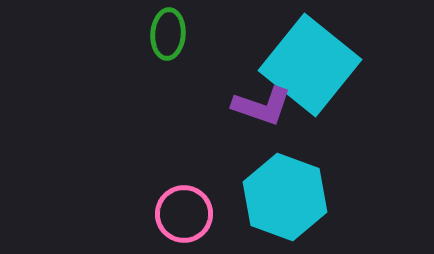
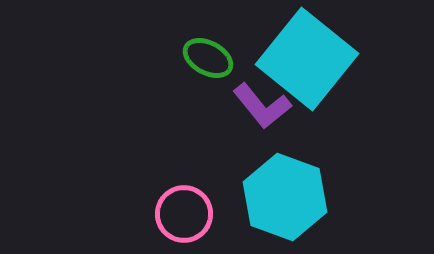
green ellipse: moved 40 px right, 24 px down; rotated 66 degrees counterclockwise
cyan square: moved 3 px left, 6 px up
purple L-shape: rotated 32 degrees clockwise
